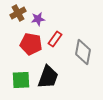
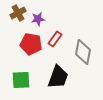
black trapezoid: moved 10 px right
